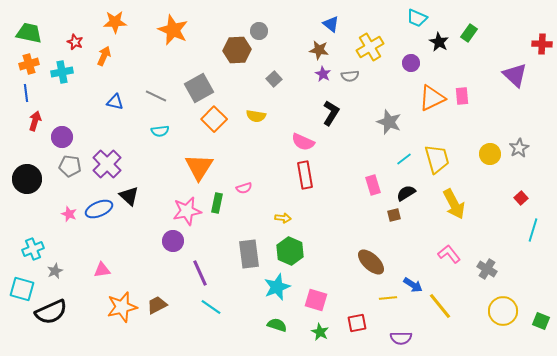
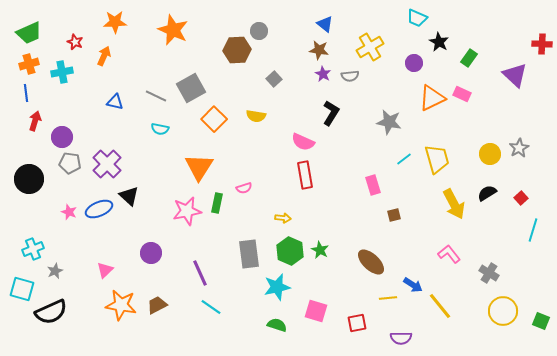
blue triangle at (331, 24): moved 6 px left
green trapezoid at (29, 33): rotated 144 degrees clockwise
green rectangle at (469, 33): moved 25 px down
purple circle at (411, 63): moved 3 px right
gray square at (199, 88): moved 8 px left
pink rectangle at (462, 96): moved 2 px up; rotated 60 degrees counterclockwise
gray star at (389, 122): rotated 10 degrees counterclockwise
cyan semicircle at (160, 131): moved 2 px up; rotated 18 degrees clockwise
gray pentagon at (70, 166): moved 3 px up
black circle at (27, 179): moved 2 px right
black semicircle at (406, 193): moved 81 px right
pink star at (69, 214): moved 2 px up
purple circle at (173, 241): moved 22 px left, 12 px down
gray cross at (487, 269): moved 2 px right, 4 px down
pink triangle at (102, 270): moved 3 px right; rotated 36 degrees counterclockwise
cyan star at (277, 287): rotated 8 degrees clockwise
pink square at (316, 300): moved 11 px down
orange star at (122, 307): moved 1 px left, 2 px up; rotated 24 degrees clockwise
green star at (320, 332): moved 82 px up
